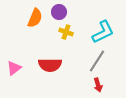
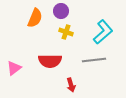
purple circle: moved 2 px right, 1 px up
cyan L-shape: rotated 15 degrees counterclockwise
gray line: moved 3 px left, 1 px up; rotated 50 degrees clockwise
red semicircle: moved 4 px up
red arrow: moved 27 px left
